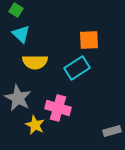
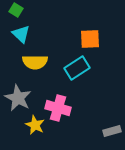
orange square: moved 1 px right, 1 px up
